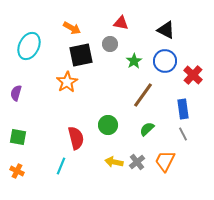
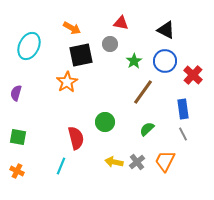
brown line: moved 3 px up
green circle: moved 3 px left, 3 px up
